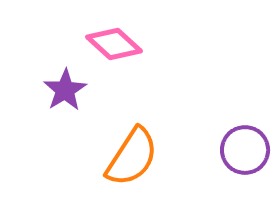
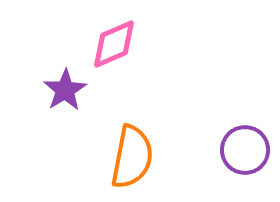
pink diamond: rotated 66 degrees counterclockwise
orange semicircle: rotated 22 degrees counterclockwise
